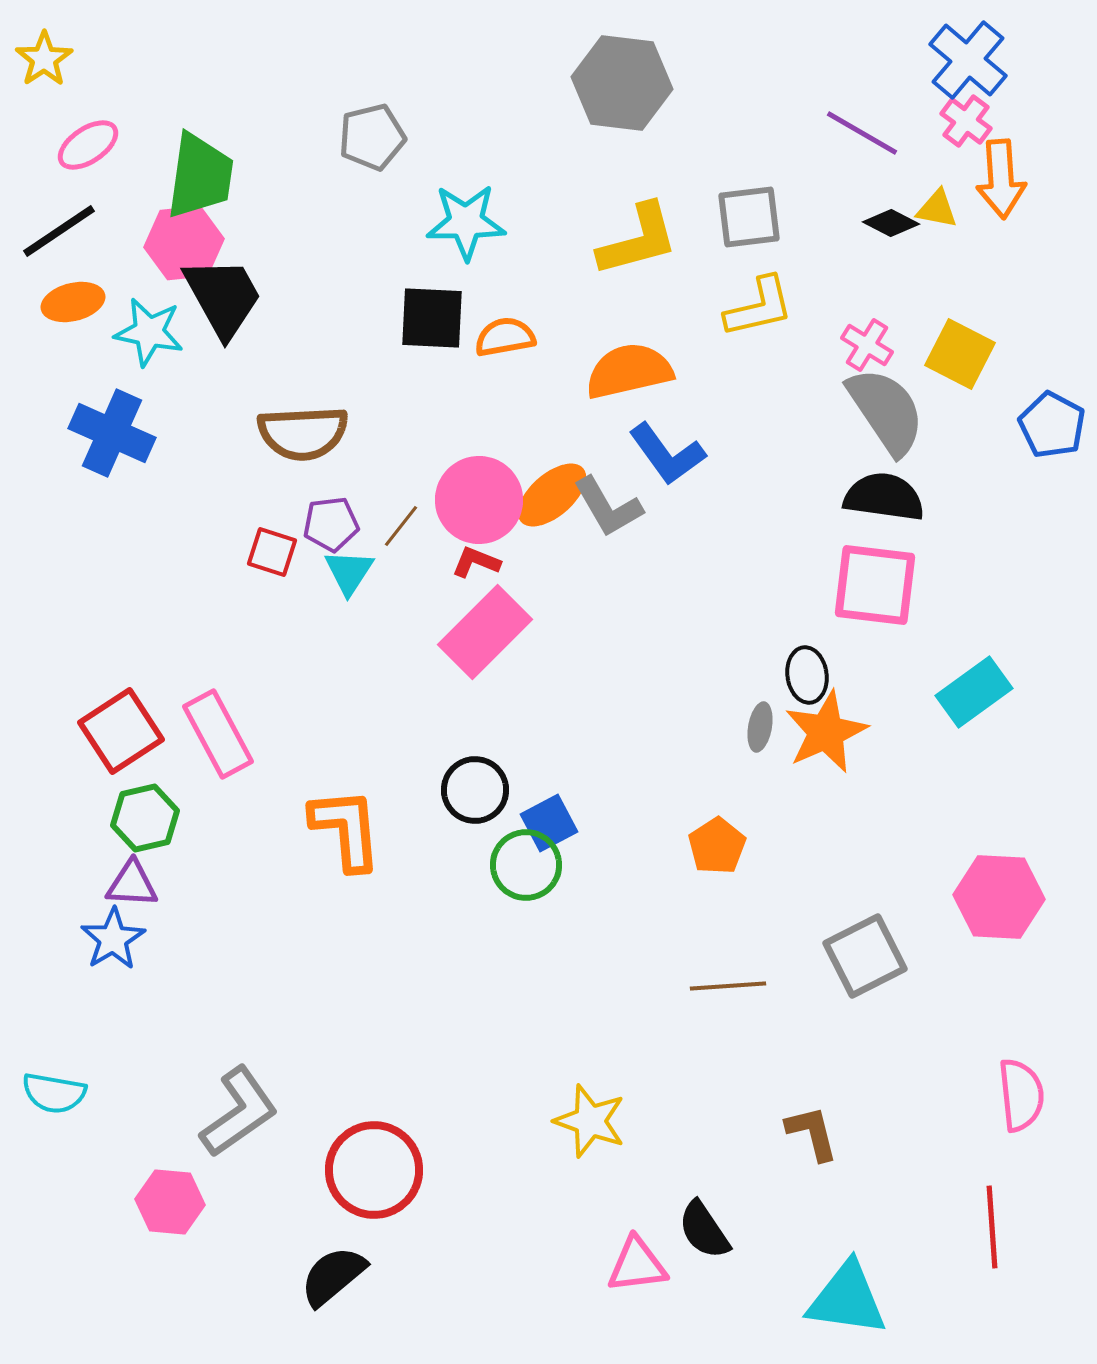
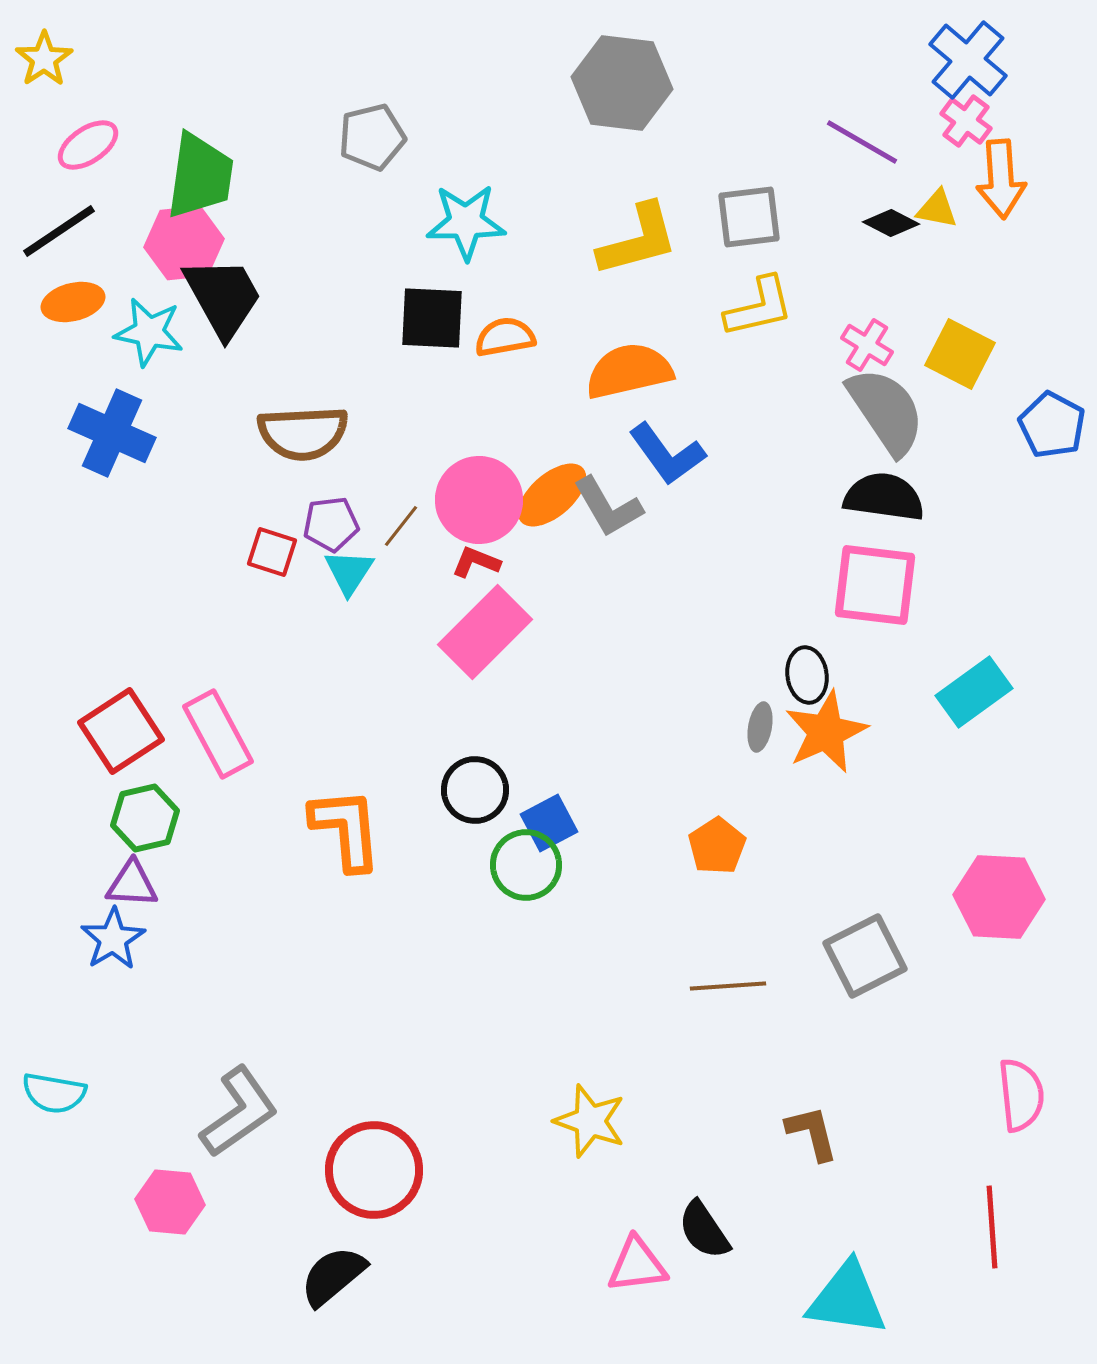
purple line at (862, 133): moved 9 px down
